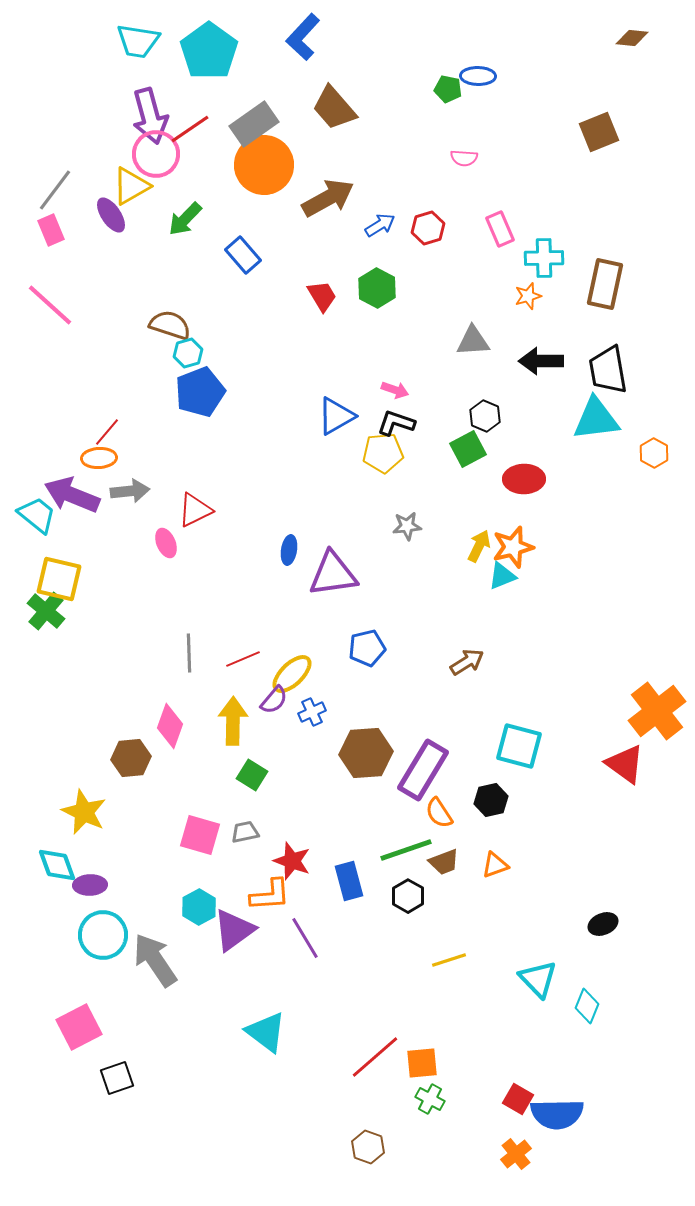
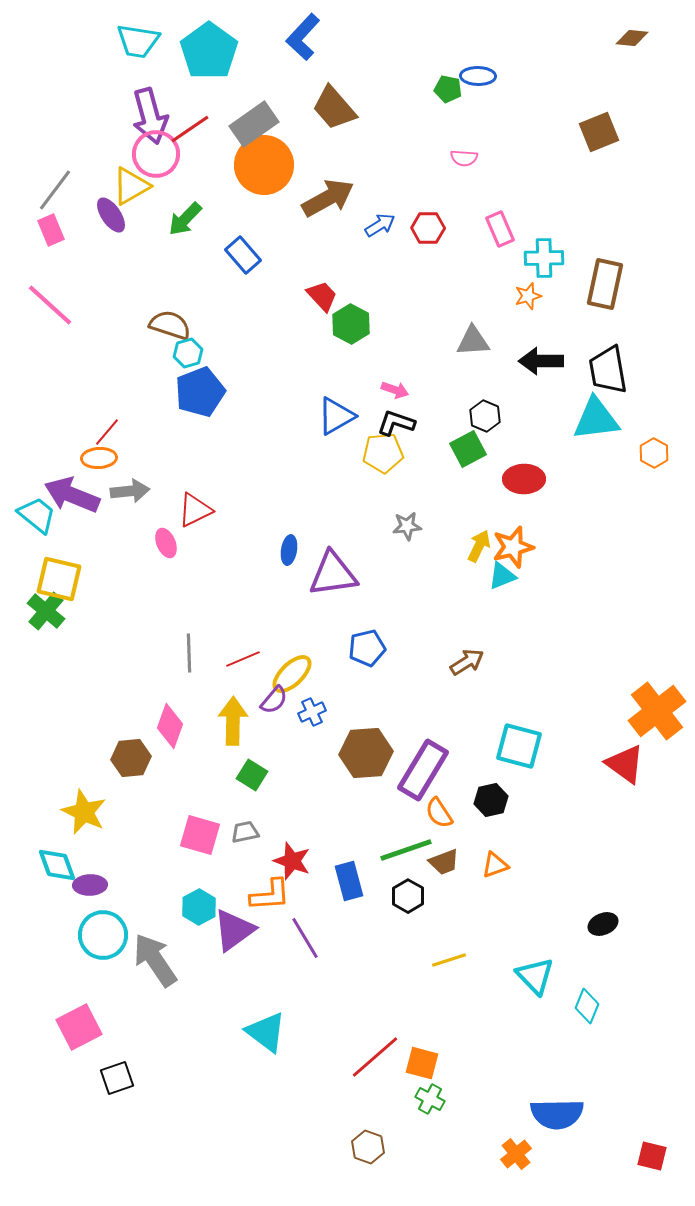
red hexagon at (428, 228): rotated 16 degrees clockwise
green hexagon at (377, 288): moved 26 px left, 36 px down
red trapezoid at (322, 296): rotated 12 degrees counterclockwise
cyan triangle at (538, 979): moved 3 px left, 3 px up
orange square at (422, 1063): rotated 20 degrees clockwise
red square at (518, 1099): moved 134 px right, 57 px down; rotated 16 degrees counterclockwise
